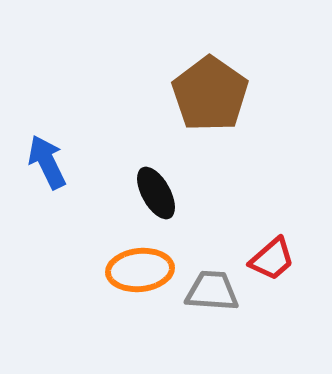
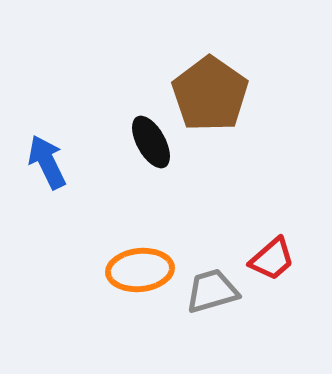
black ellipse: moved 5 px left, 51 px up
gray trapezoid: rotated 20 degrees counterclockwise
